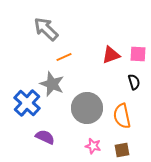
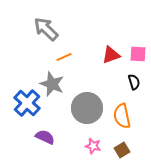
brown square: rotated 21 degrees counterclockwise
